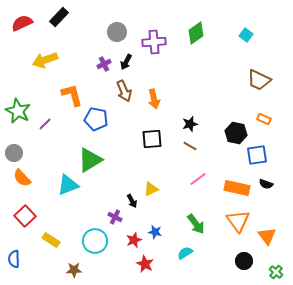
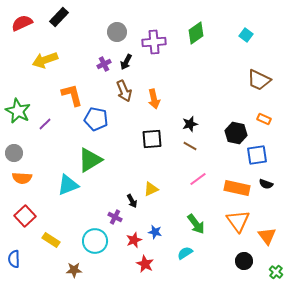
orange semicircle at (22, 178): rotated 42 degrees counterclockwise
